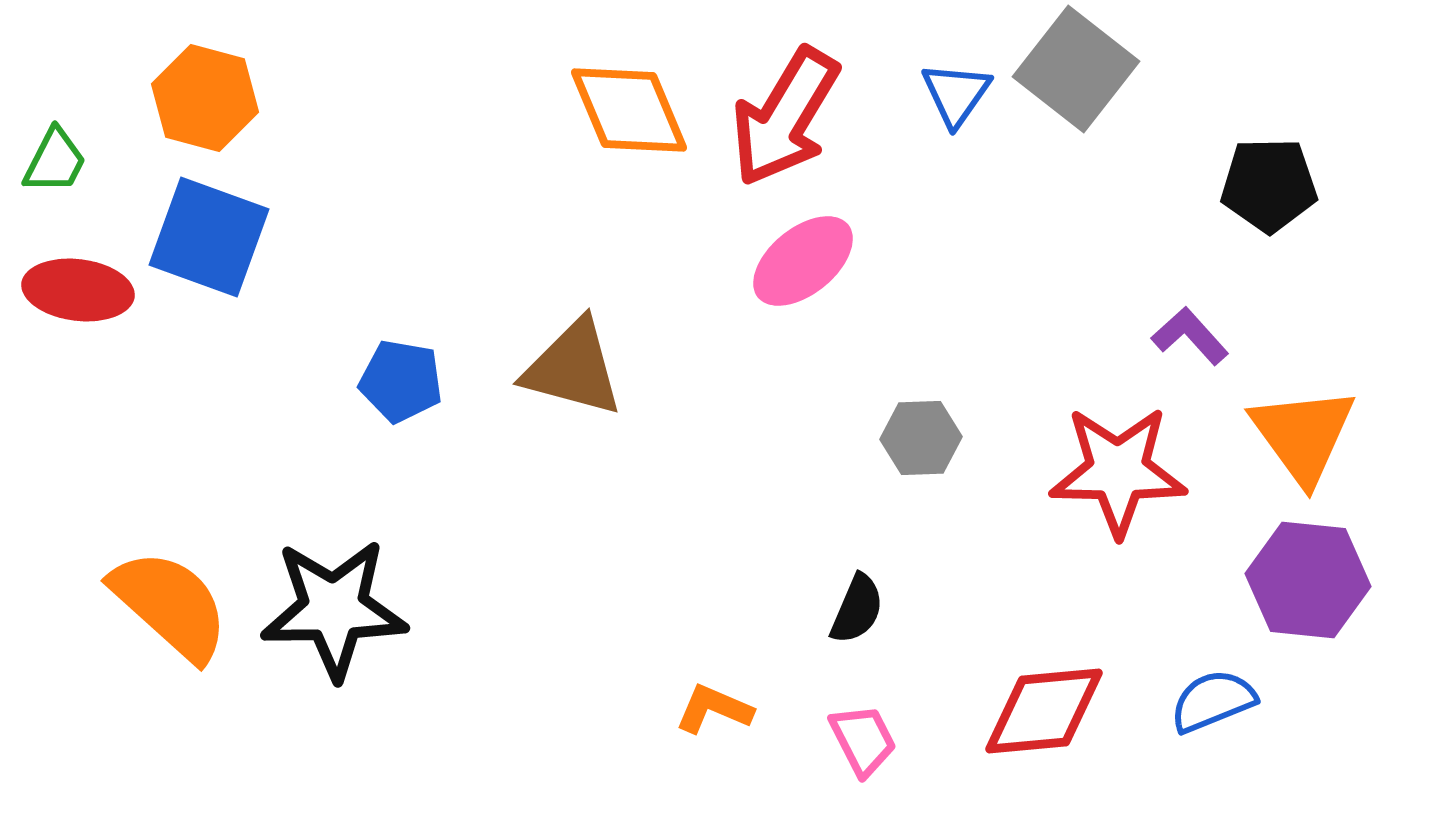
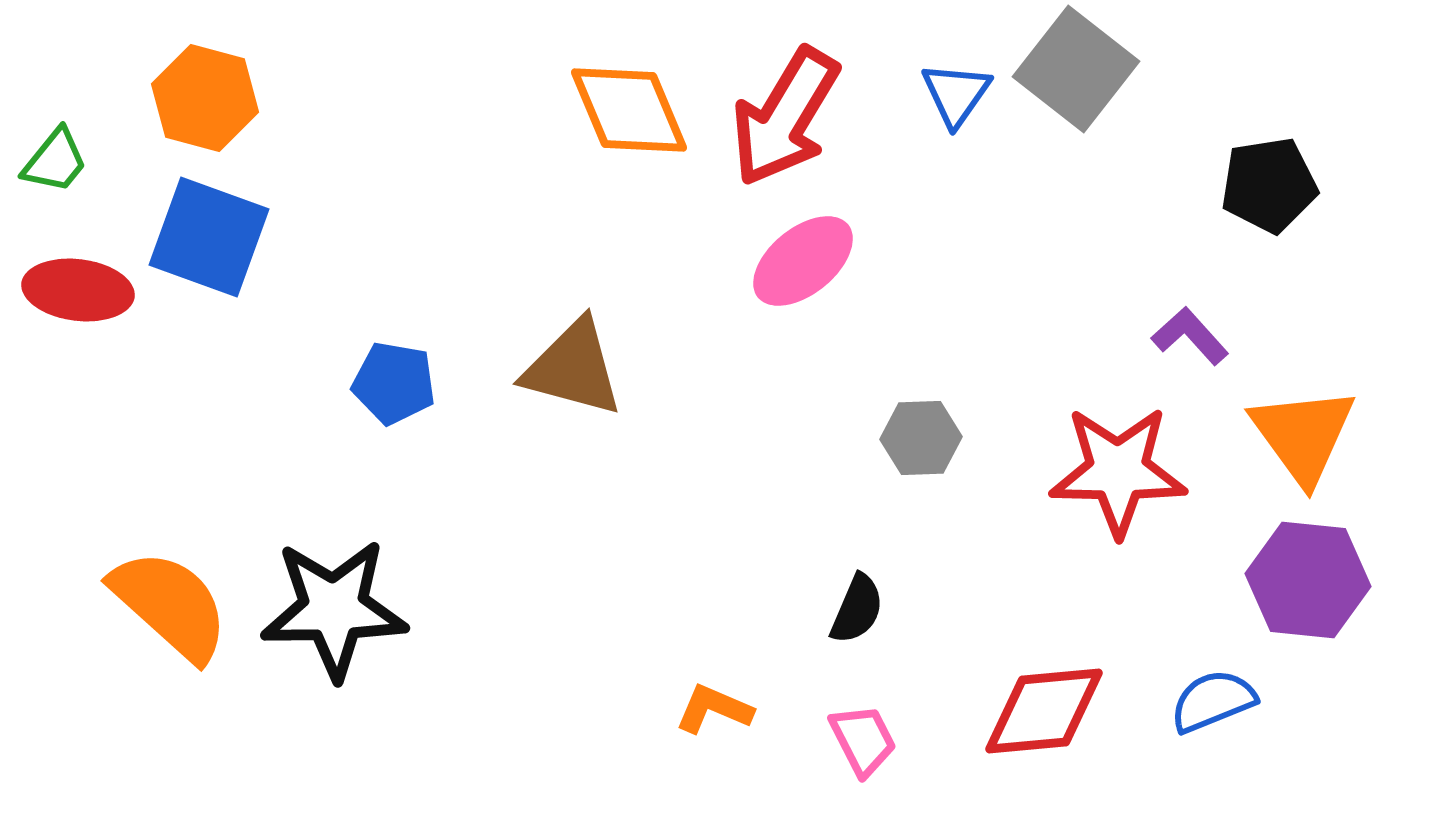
green trapezoid: rotated 12 degrees clockwise
black pentagon: rotated 8 degrees counterclockwise
blue pentagon: moved 7 px left, 2 px down
